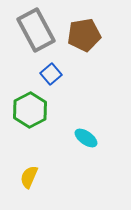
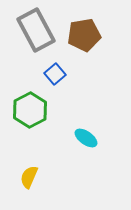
blue square: moved 4 px right
